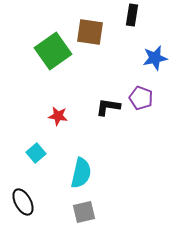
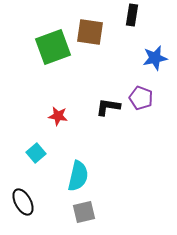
green square: moved 4 px up; rotated 15 degrees clockwise
cyan semicircle: moved 3 px left, 3 px down
